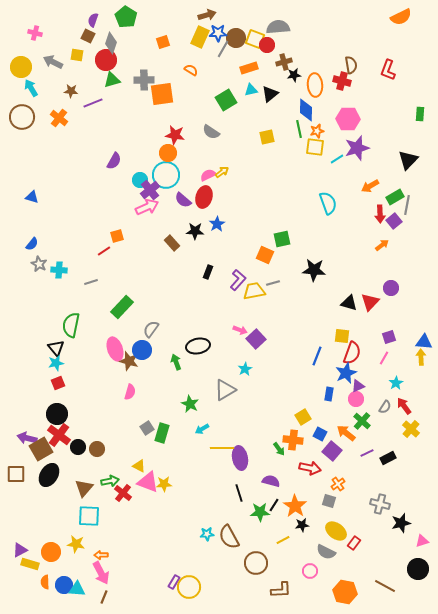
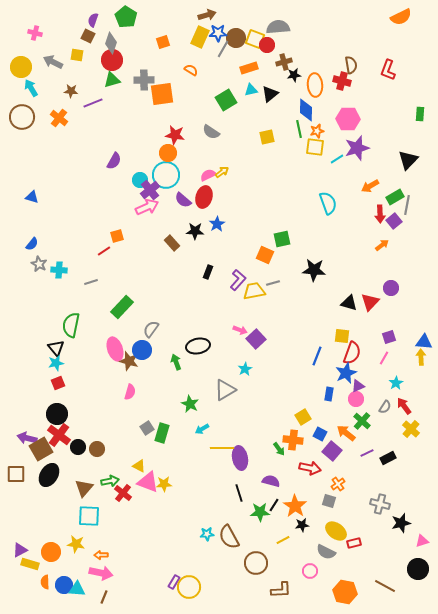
red circle at (106, 60): moved 6 px right
red rectangle at (354, 543): rotated 40 degrees clockwise
pink arrow at (101, 573): rotated 50 degrees counterclockwise
